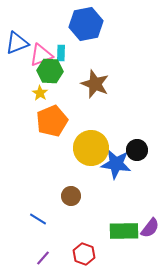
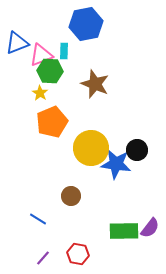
cyan rectangle: moved 3 px right, 2 px up
orange pentagon: moved 1 px down
red hexagon: moved 6 px left; rotated 10 degrees counterclockwise
